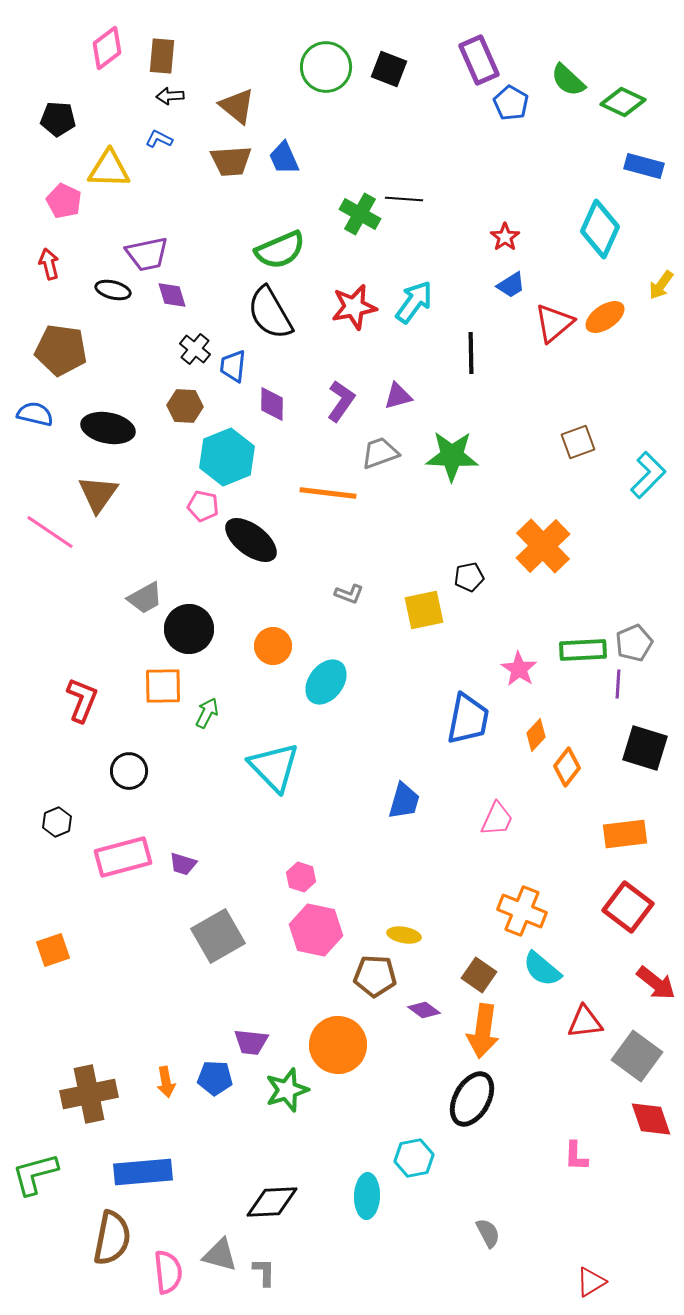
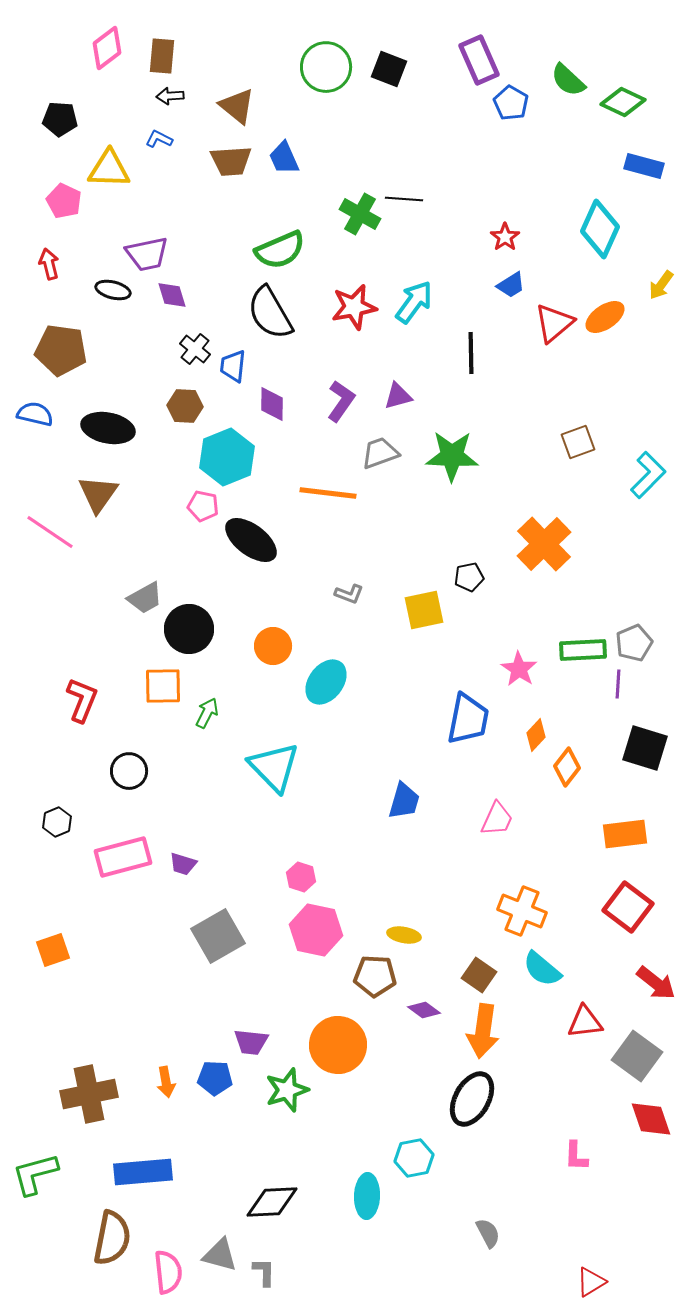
black pentagon at (58, 119): moved 2 px right
orange cross at (543, 546): moved 1 px right, 2 px up
